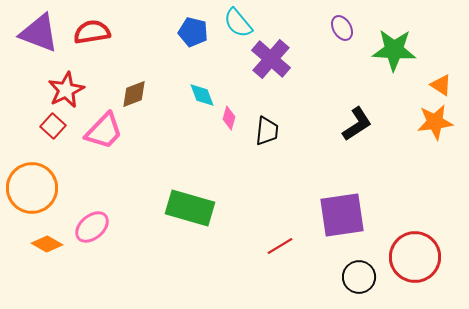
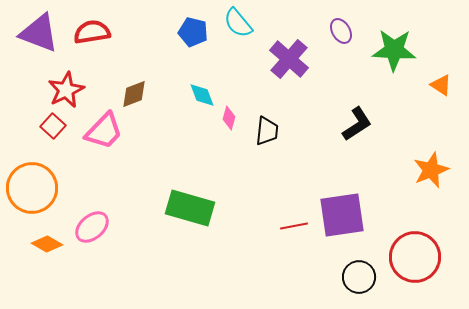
purple ellipse: moved 1 px left, 3 px down
purple cross: moved 18 px right
orange star: moved 4 px left, 48 px down; rotated 15 degrees counterclockwise
red line: moved 14 px right, 20 px up; rotated 20 degrees clockwise
